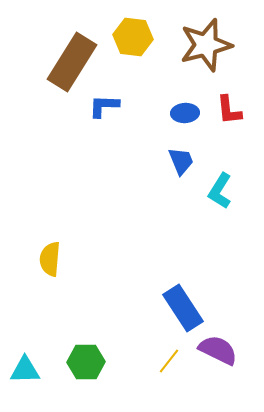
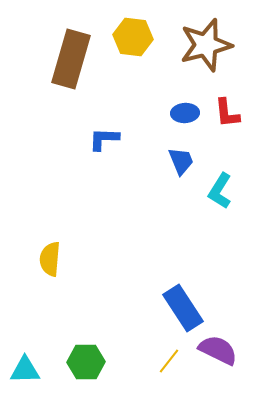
brown rectangle: moved 1 px left, 3 px up; rotated 16 degrees counterclockwise
blue L-shape: moved 33 px down
red L-shape: moved 2 px left, 3 px down
